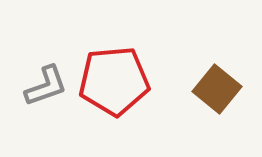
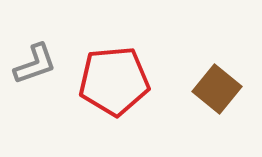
gray L-shape: moved 11 px left, 22 px up
